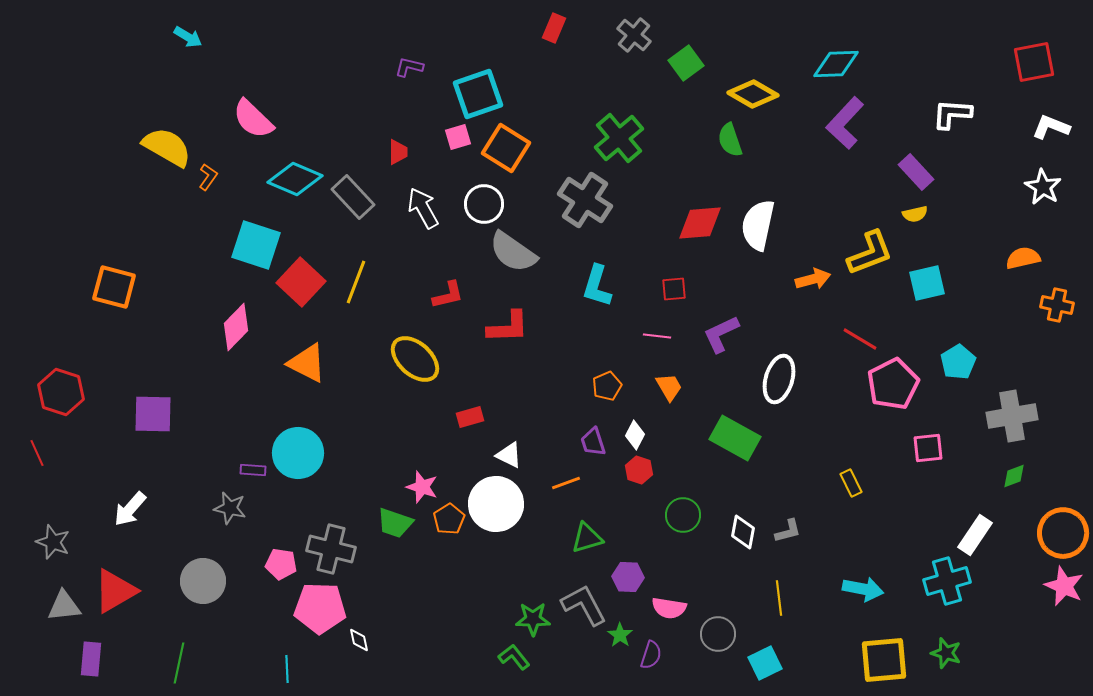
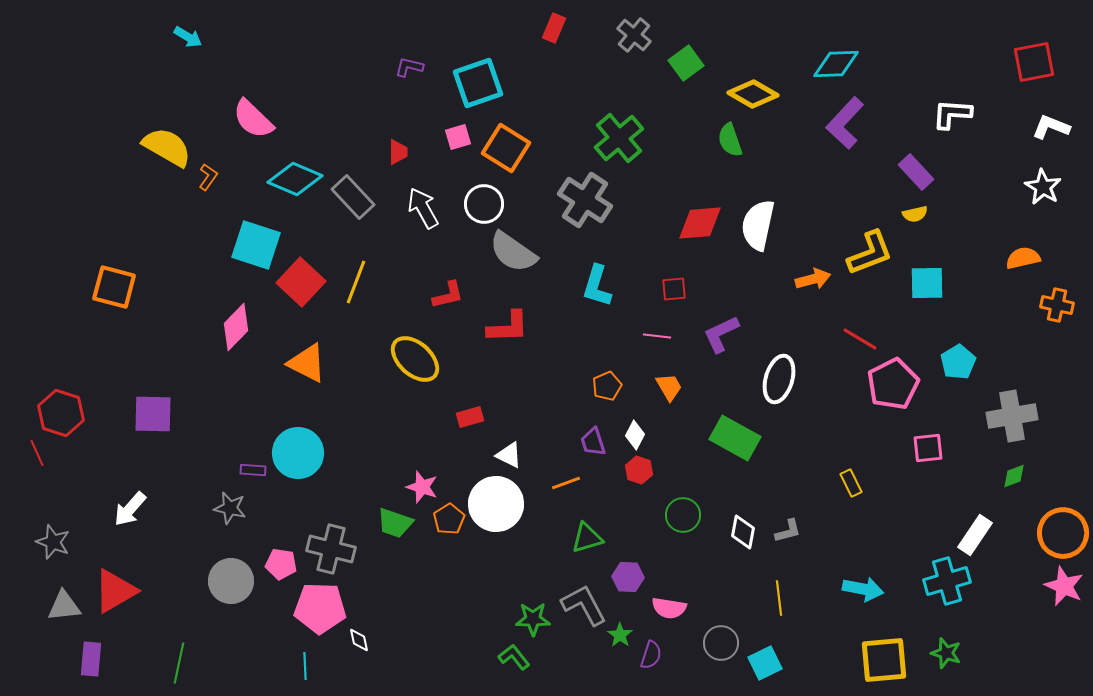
cyan square at (478, 94): moved 11 px up
cyan square at (927, 283): rotated 12 degrees clockwise
red hexagon at (61, 392): moved 21 px down
gray circle at (203, 581): moved 28 px right
gray circle at (718, 634): moved 3 px right, 9 px down
cyan line at (287, 669): moved 18 px right, 3 px up
